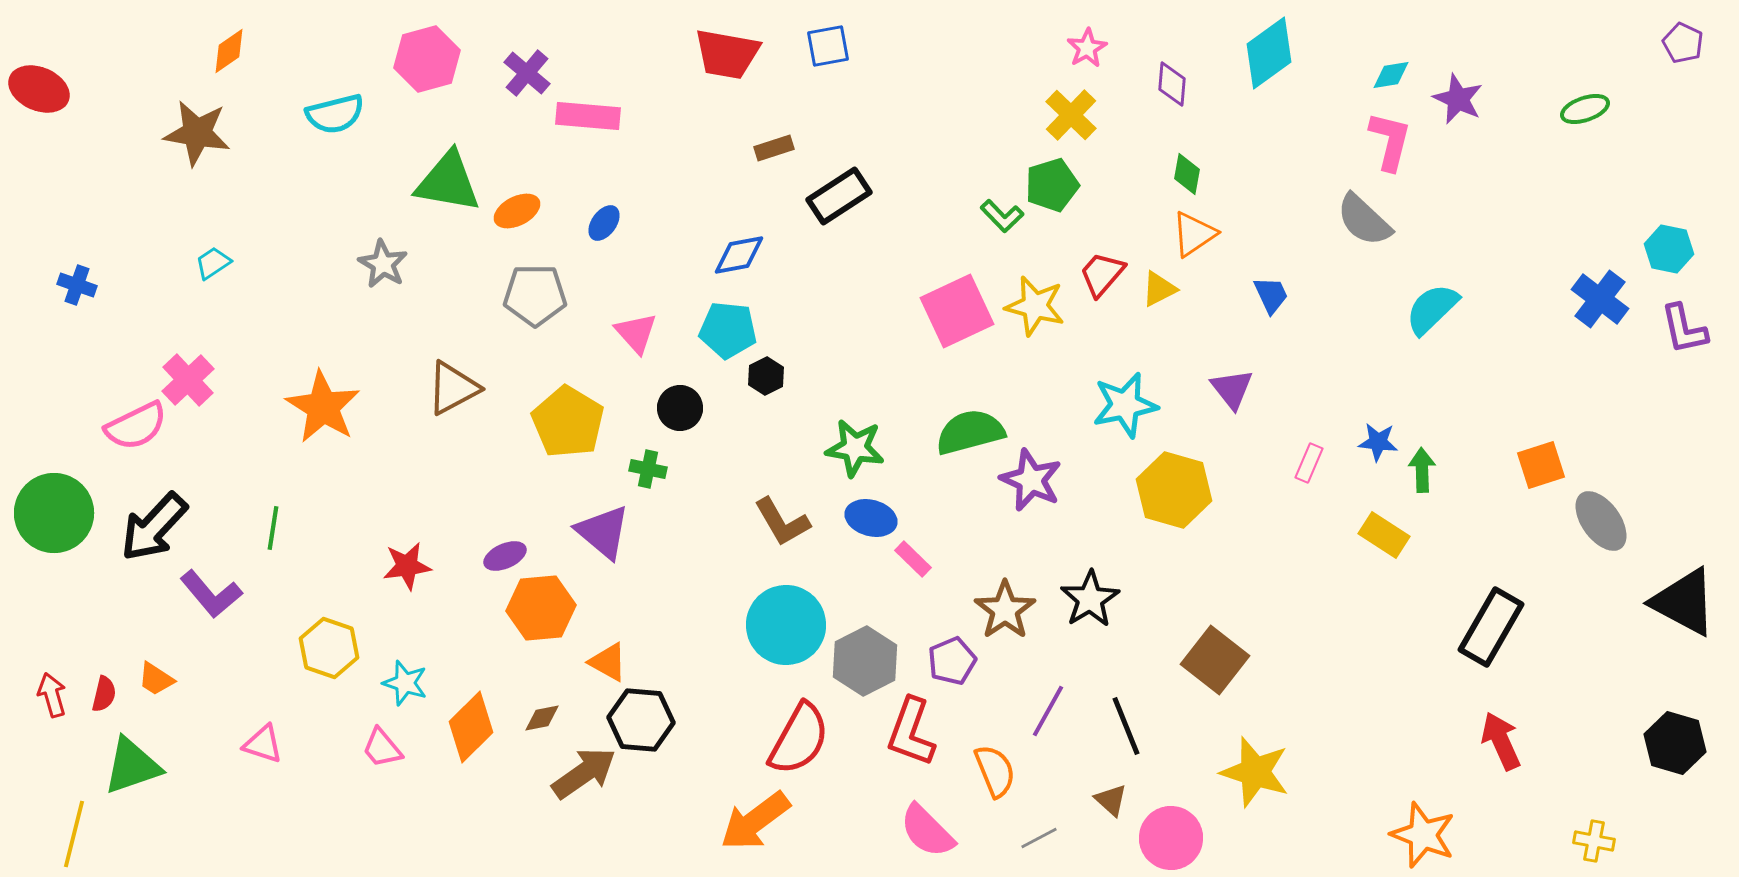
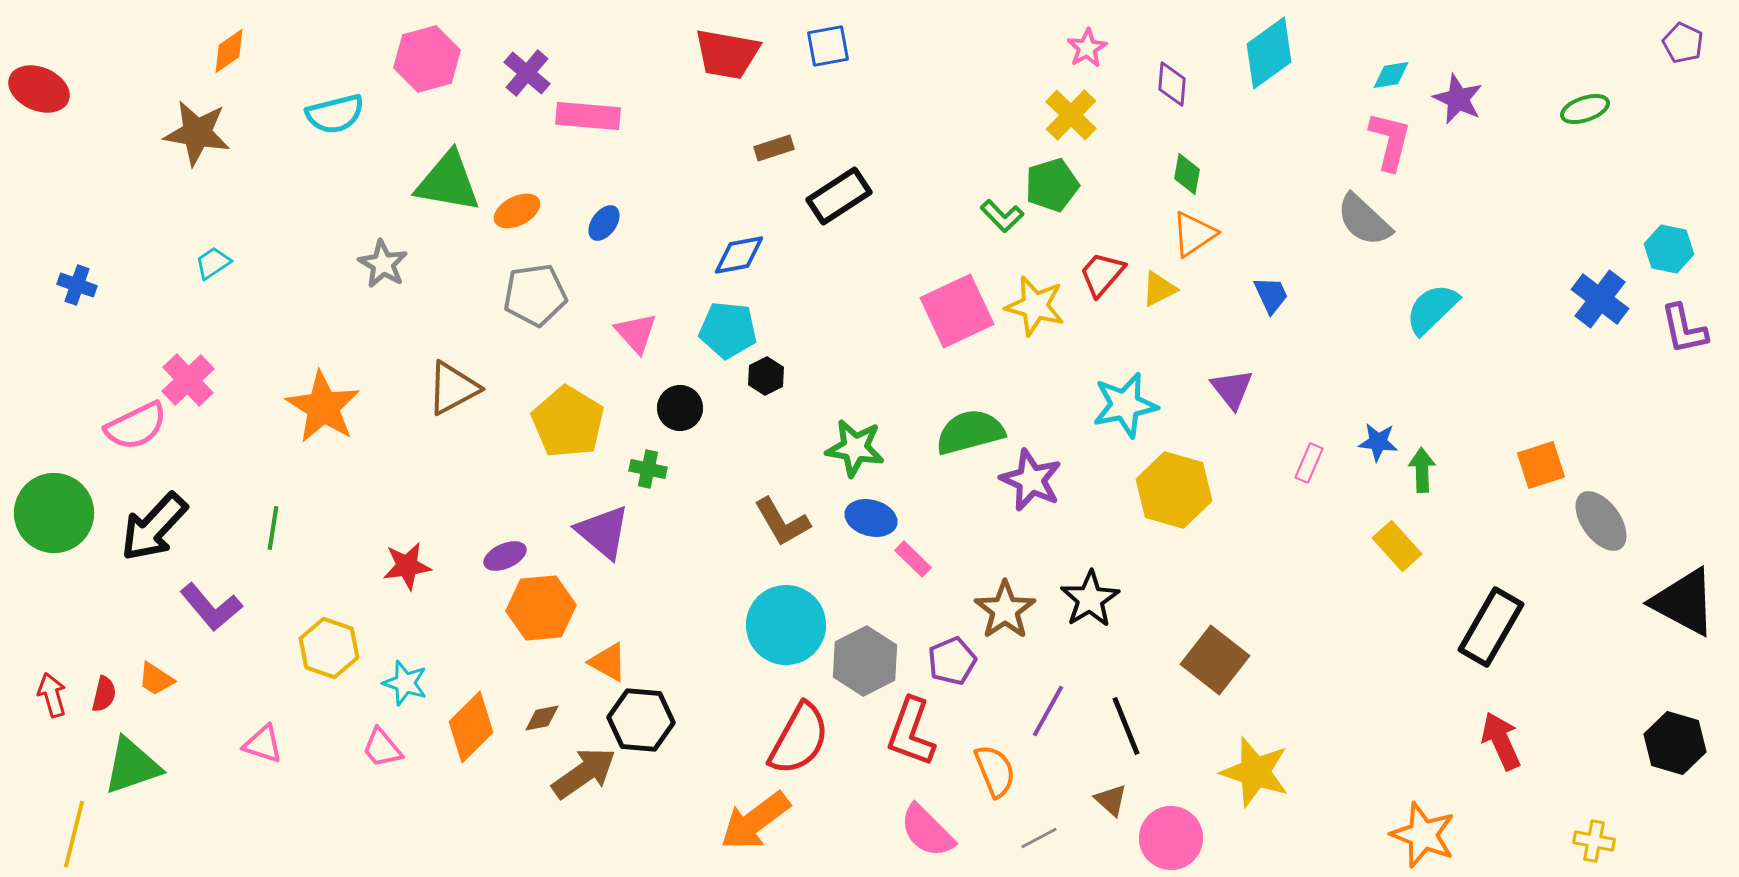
gray pentagon at (535, 295): rotated 8 degrees counterclockwise
yellow rectangle at (1384, 535): moved 13 px right, 11 px down; rotated 15 degrees clockwise
purple L-shape at (211, 594): moved 13 px down
